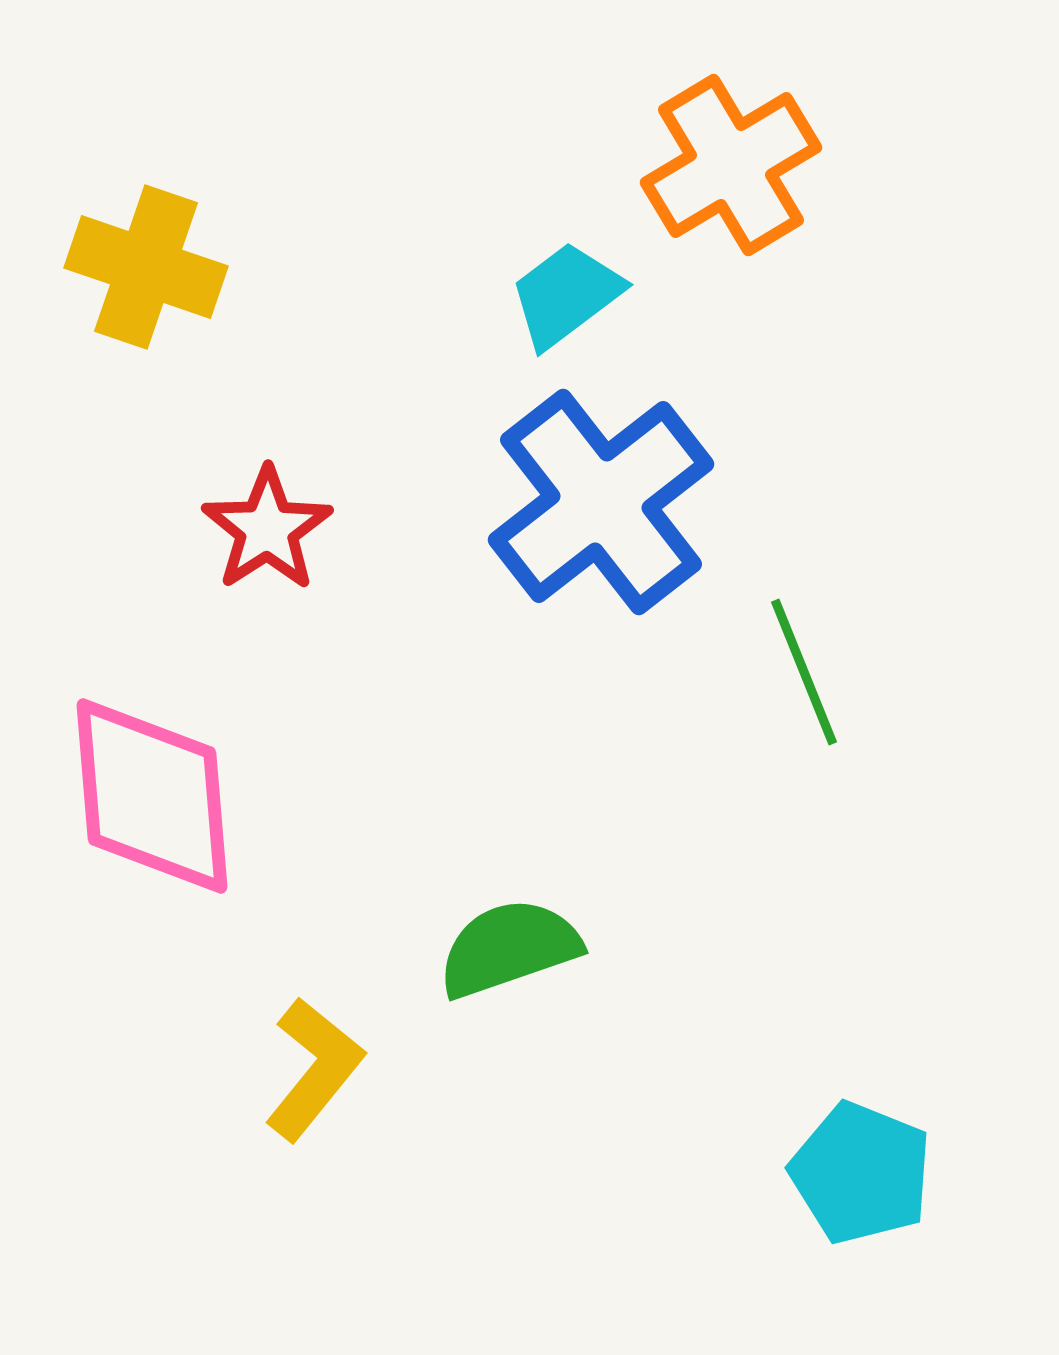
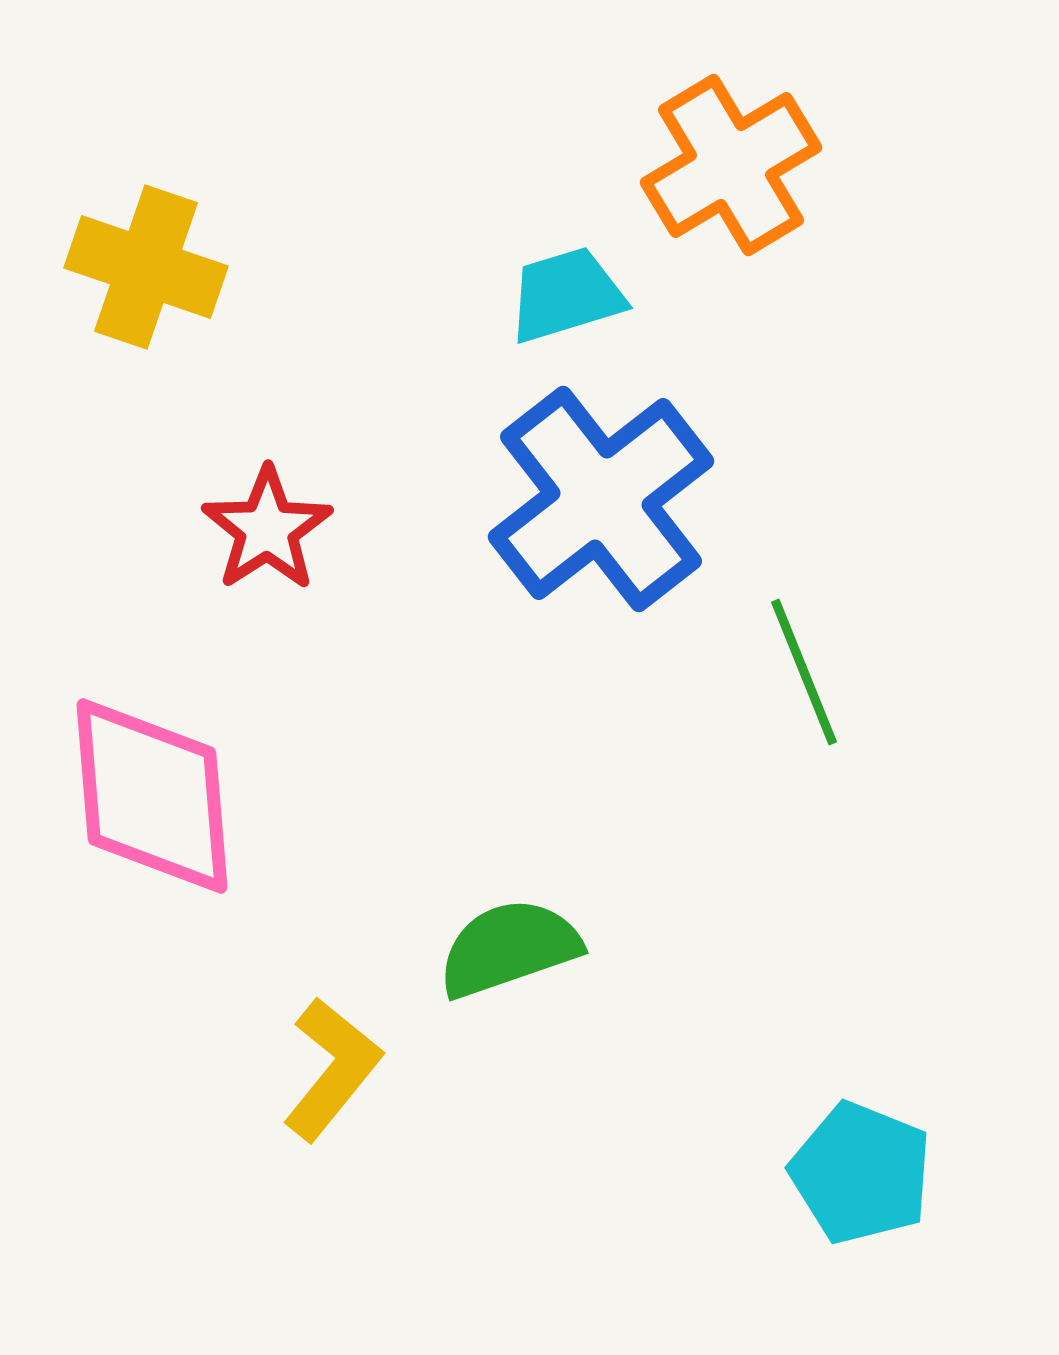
cyan trapezoid: rotated 20 degrees clockwise
blue cross: moved 3 px up
yellow L-shape: moved 18 px right
